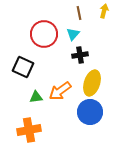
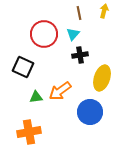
yellow ellipse: moved 10 px right, 5 px up
orange cross: moved 2 px down
